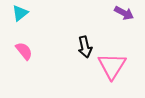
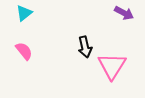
cyan triangle: moved 4 px right
